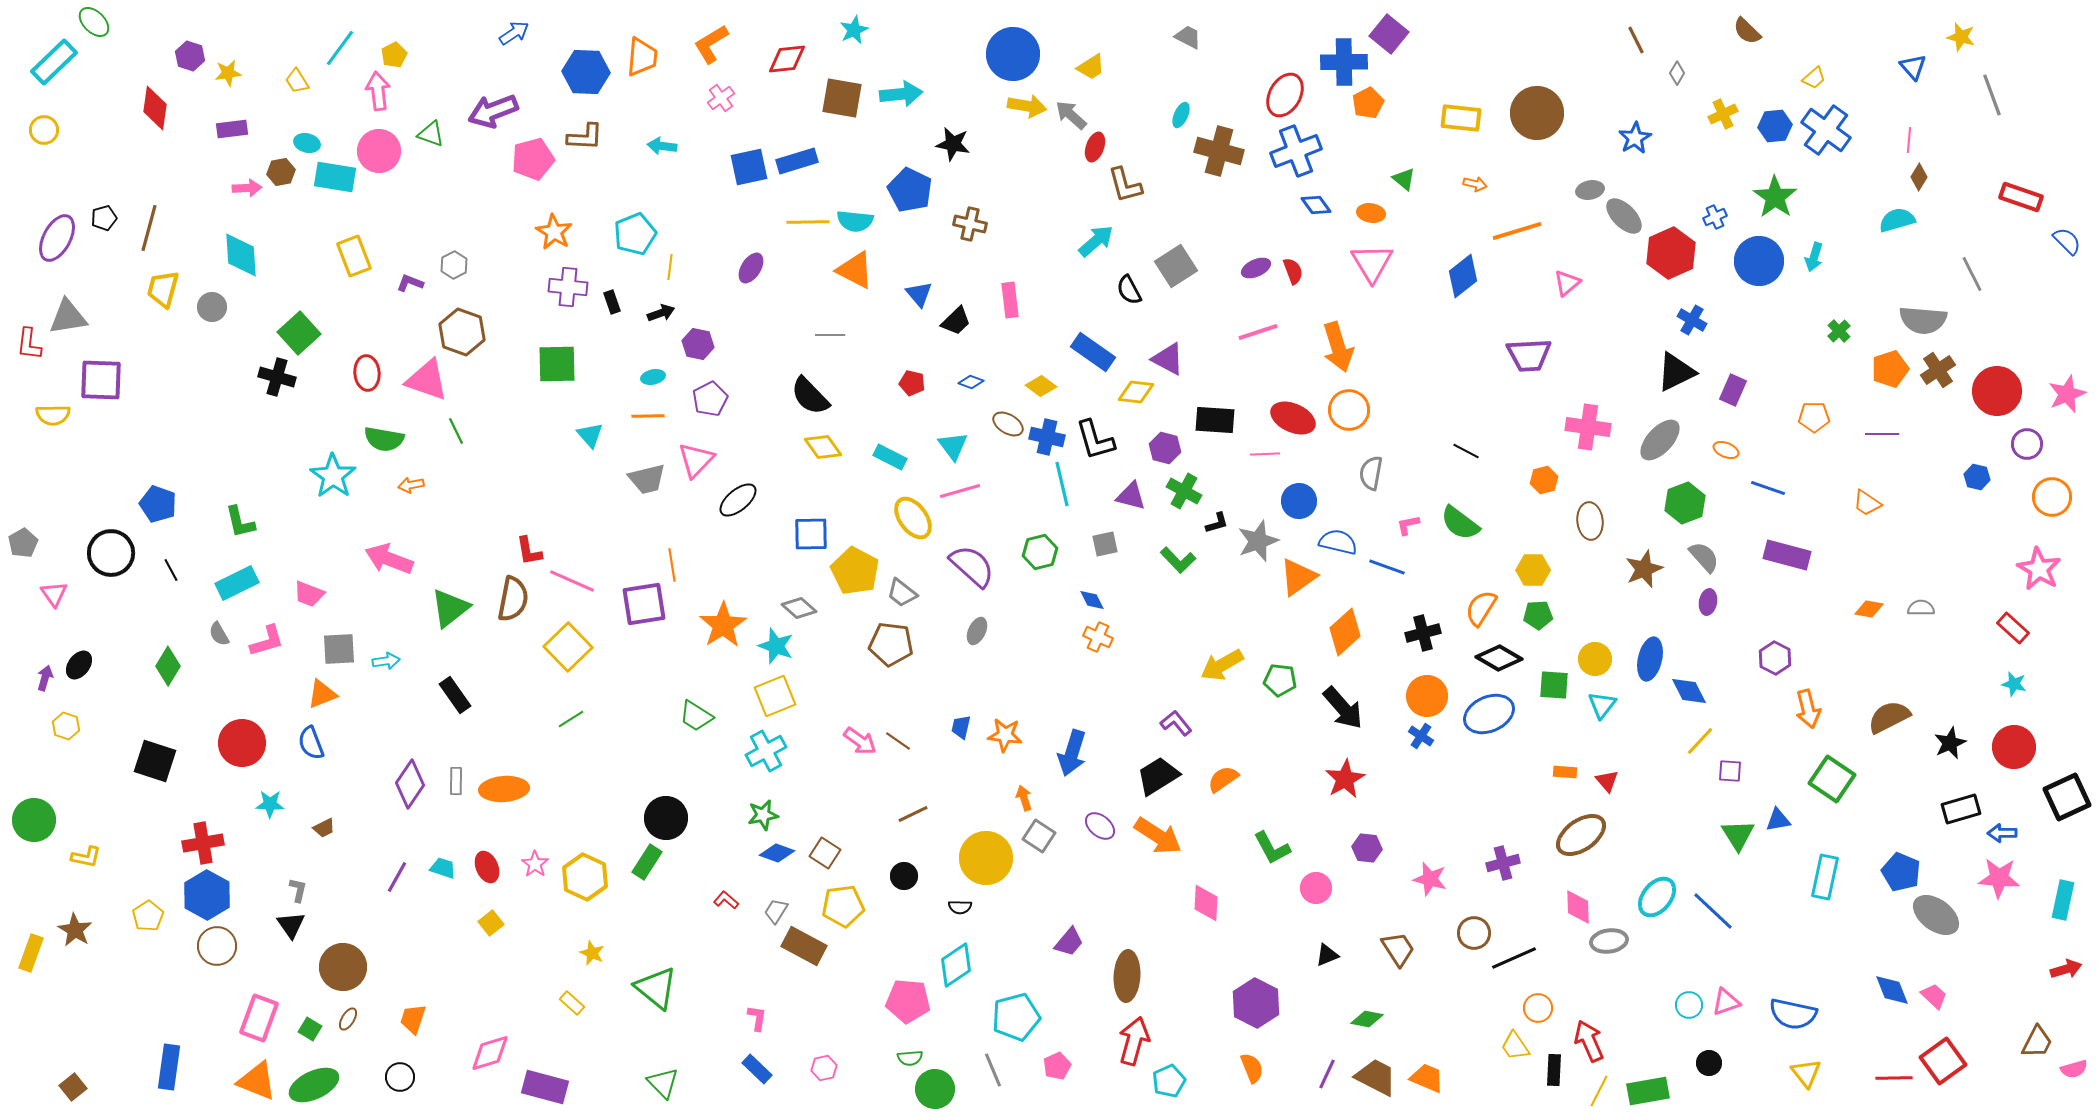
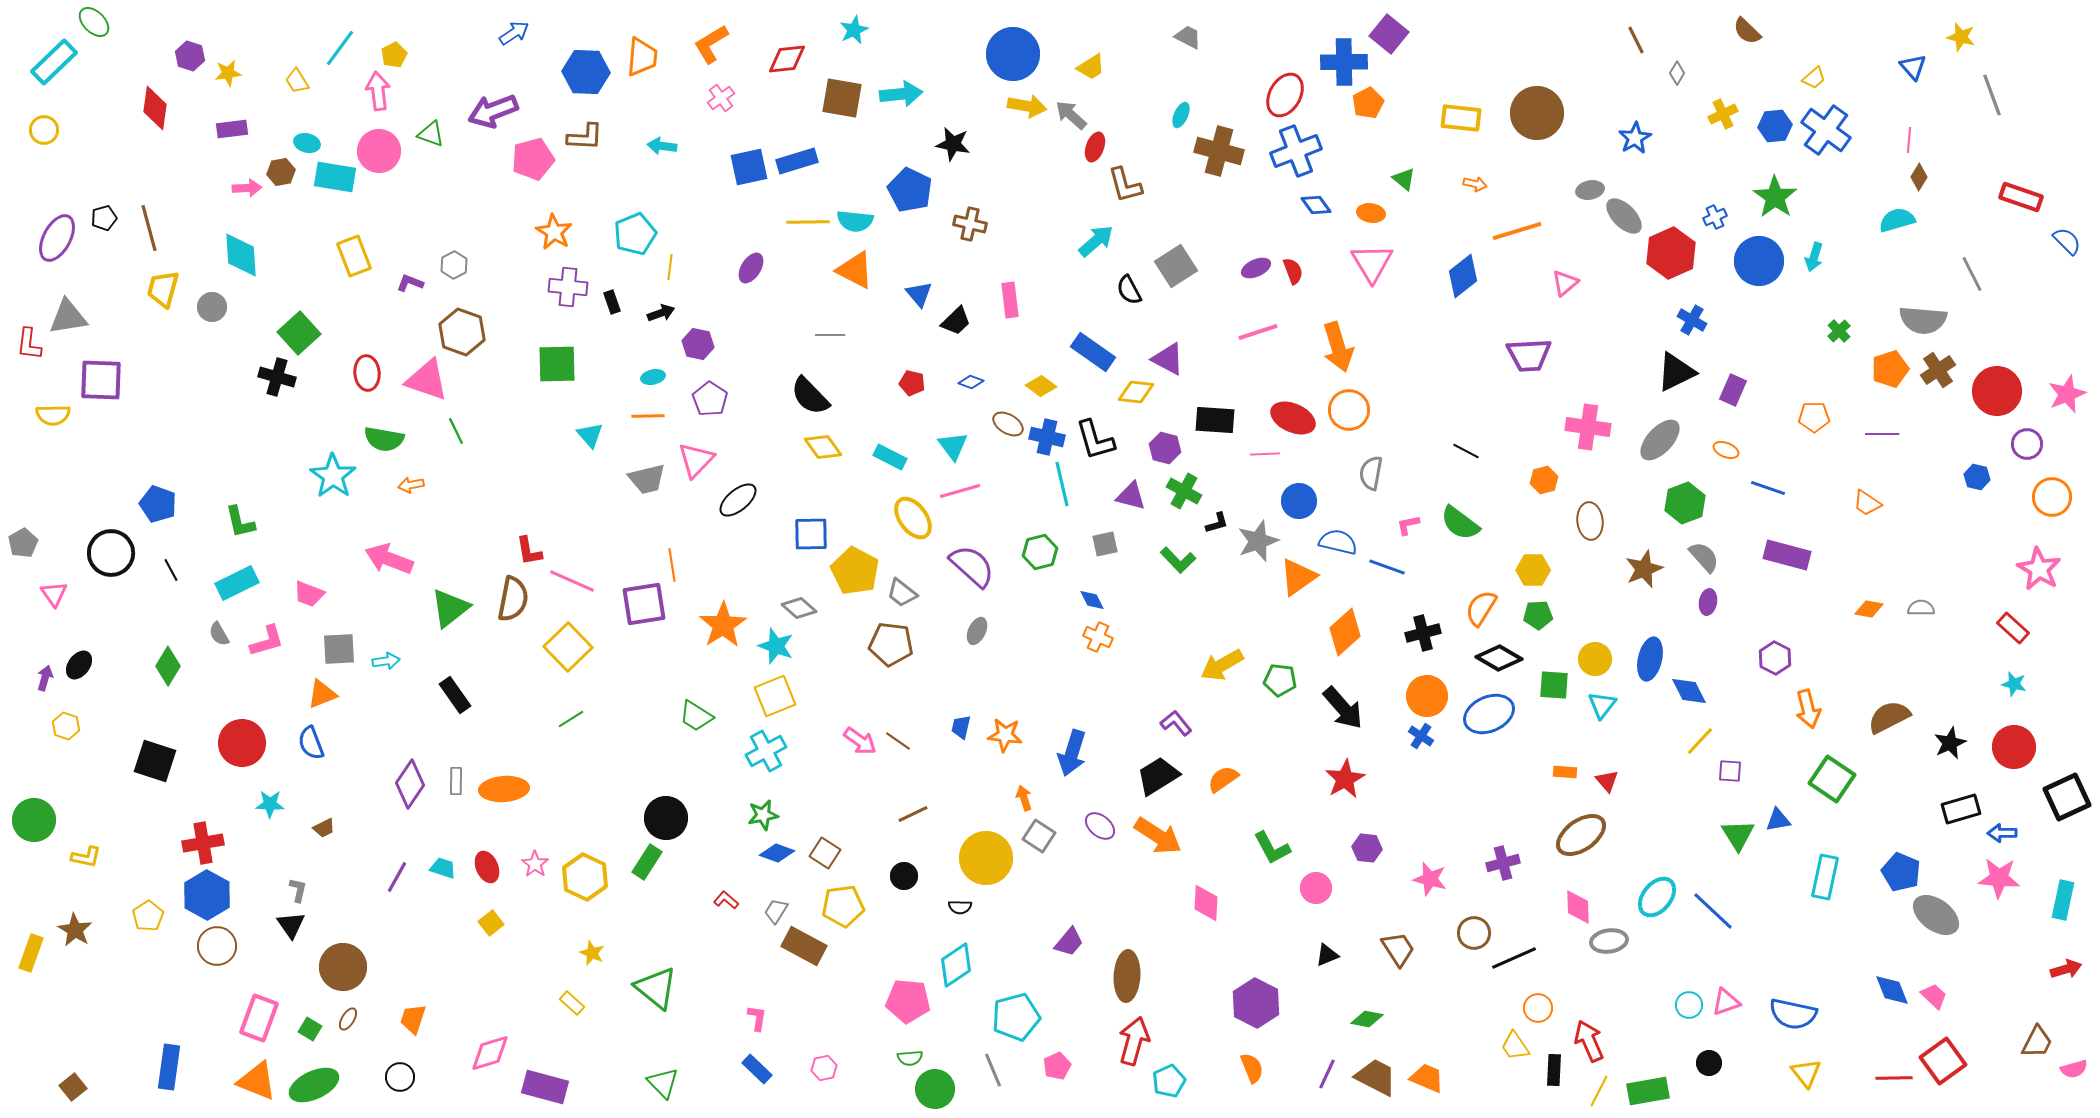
brown line at (149, 228): rotated 30 degrees counterclockwise
pink triangle at (1567, 283): moved 2 px left
purple pentagon at (710, 399): rotated 12 degrees counterclockwise
